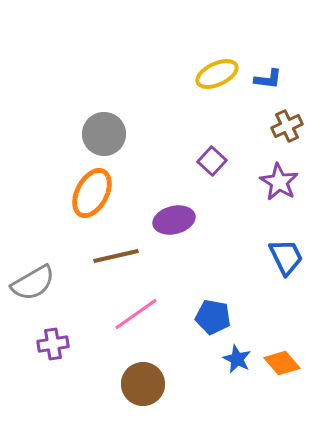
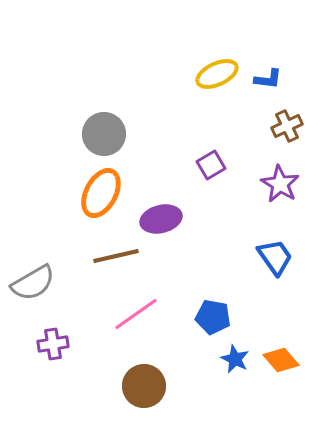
purple square: moved 1 px left, 4 px down; rotated 16 degrees clockwise
purple star: moved 1 px right, 2 px down
orange ellipse: moved 9 px right
purple ellipse: moved 13 px left, 1 px up
blue trapezoid: moved 11 px left; rotated 9 degrees counterclockwise
blue star: moved 2 px left
orange diamond: moved 1 px left, 3 px up
brown circle: moved 1 px right, 2 px down
